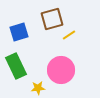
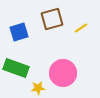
yellow line: moved 12 px right, 7 px up
green rectangle: moved 2 px down; rotated 45 degrees counterclockwise
pink circle: moved 2 px right, 3 px down
